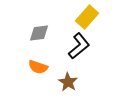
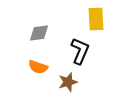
yellow rectangle: moved 9 px right, 2 px down; rotated 45 degrees counterclockwise
black L-shape: moved 1 px right, 5 px down; rotated 28 degrees counterclockwise
brown star: rotated 24 degrees clockwise
